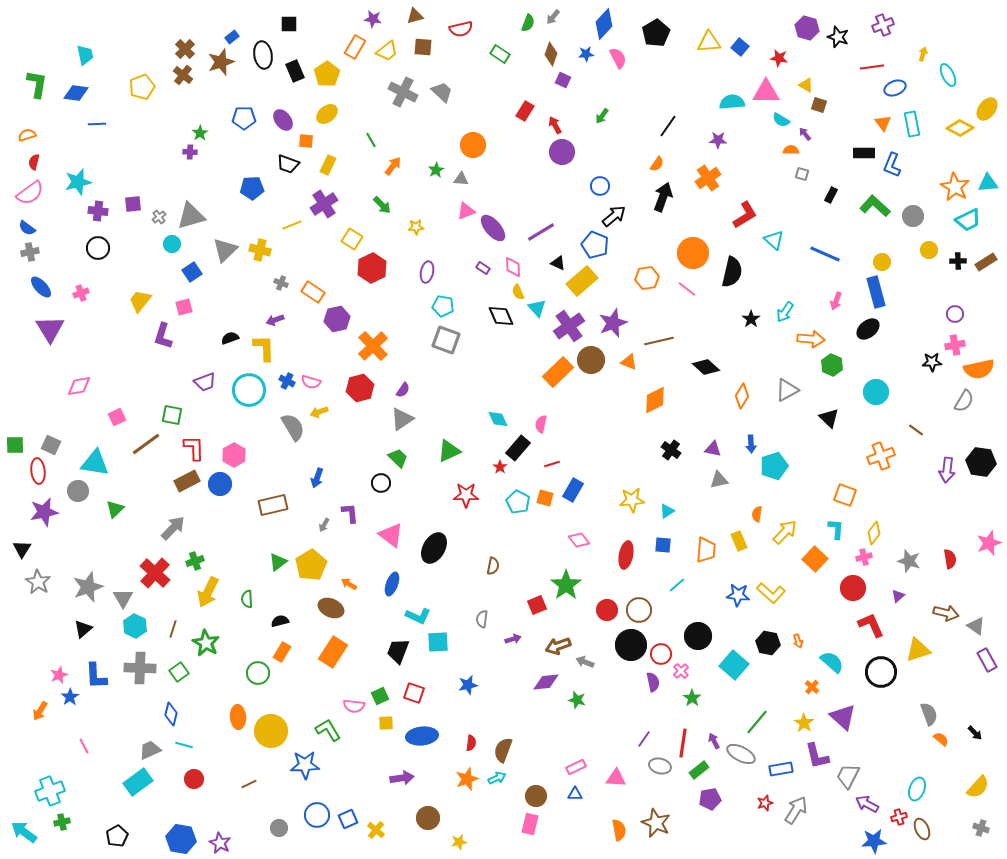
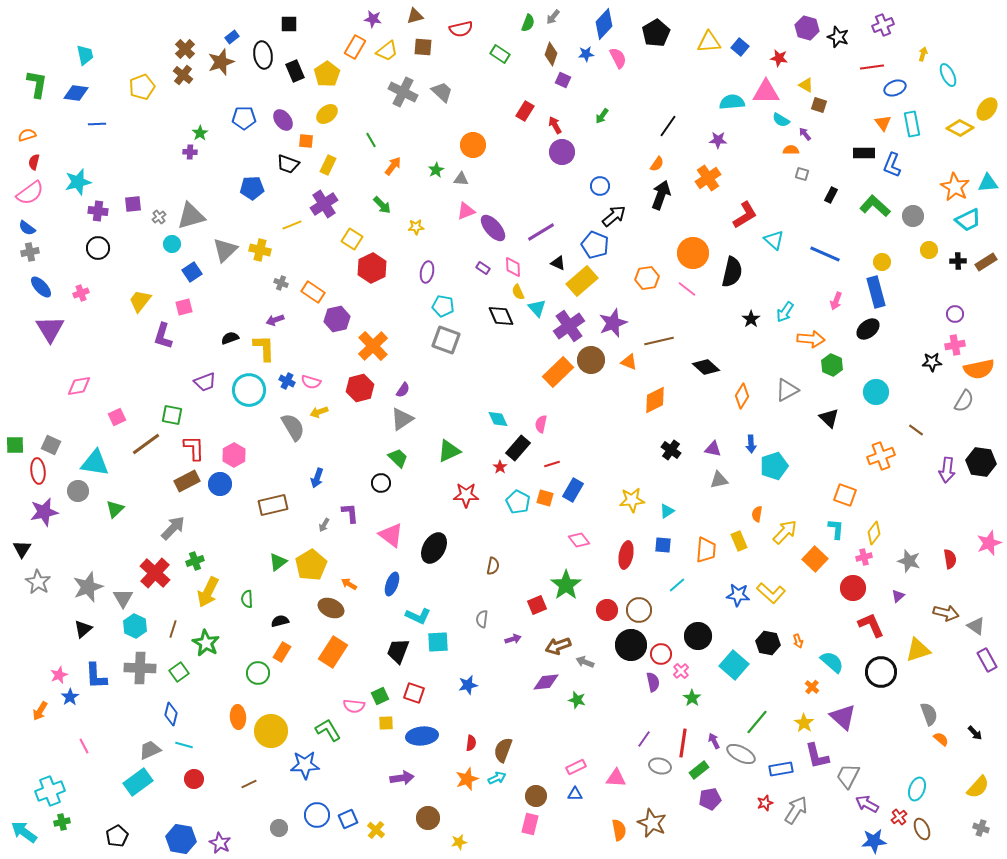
black arrow at (663, 197): moved 2 px left, 2 px up
red cross at (899, 817): rotated 21 degrees counterclockwise
brown star at (656, 823): moved 4 px left
